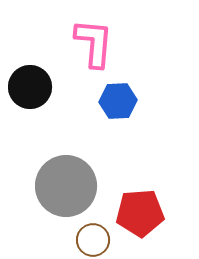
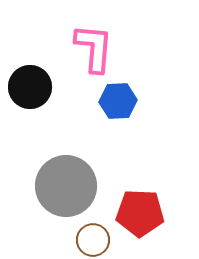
pink L-shape: moved 5 px down
red pentagon: rotated 6 degrees clockwise
